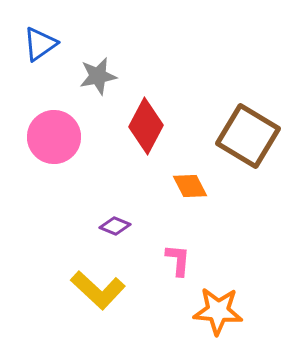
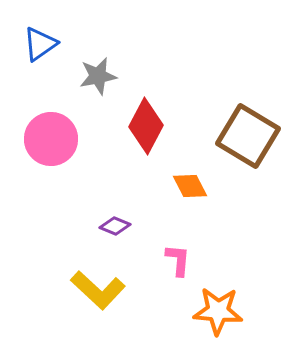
pink circle: moved 3 px left, 2 px down
